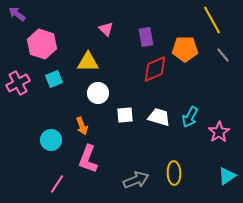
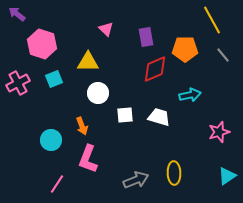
cyan arrow: moved 22 px up; rotated 130 degrees counterclockwise
pink star: rotated 15 degrees clockwise
